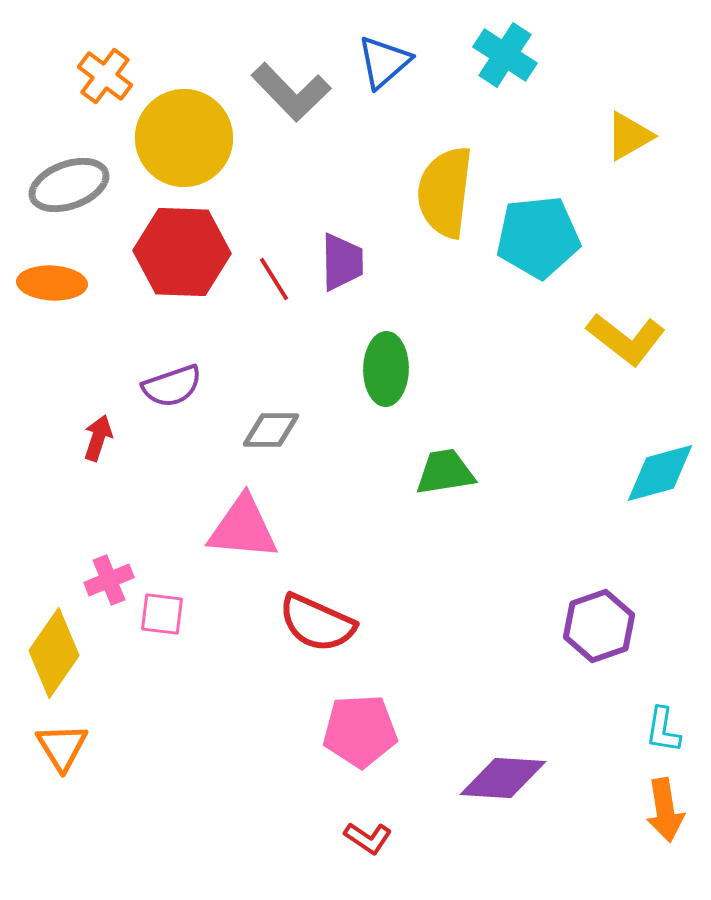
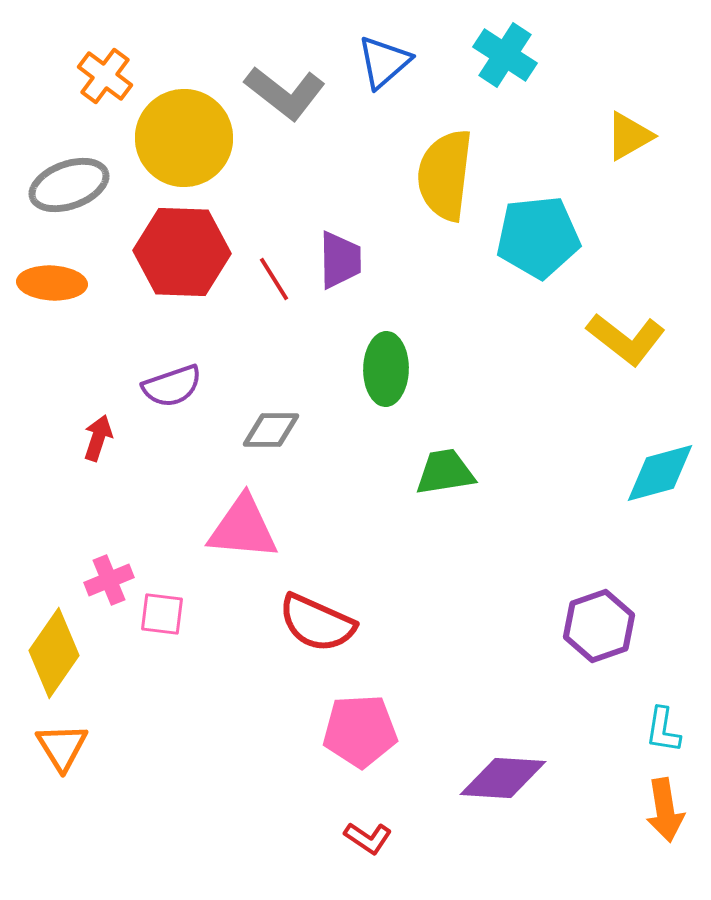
gray L-shape: moved 6 px left, 1 px down; rotated 8 degrees counterclockwise
yellow semicircle: moved 17 px up
purple trapezoid: moved 2 px left, 2 px up
